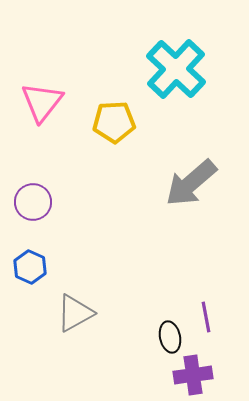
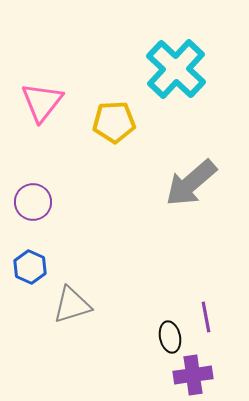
gray triangle: moved 3 px left, 8 px up; rotated 12 degrees clockwise
